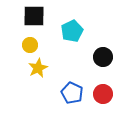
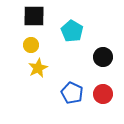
cyan pentagon: rotated 15 degrees counterclockwise
yellow circle: moved 1 px right
